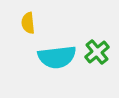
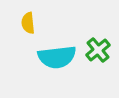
green cross: moved 1 px right, 2 px up
